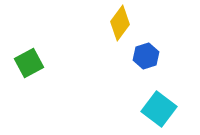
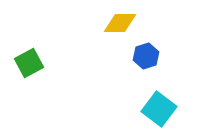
yellow diamond: rotated 52 degrees clockwise
